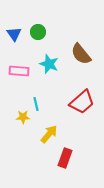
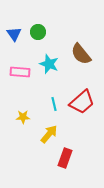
pink rectangle: moved 1 px right, 1 px down
cyan line: moved 18 px right
